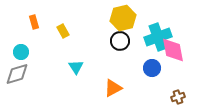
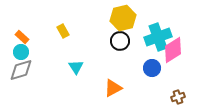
orange rectangle: moved 12 px left, 15 px down; rotated 32 degrees counterclockwise
pink diamond: rotated 68 degrees clockwise
gray diamond: moved 4 px right, 4 px up
